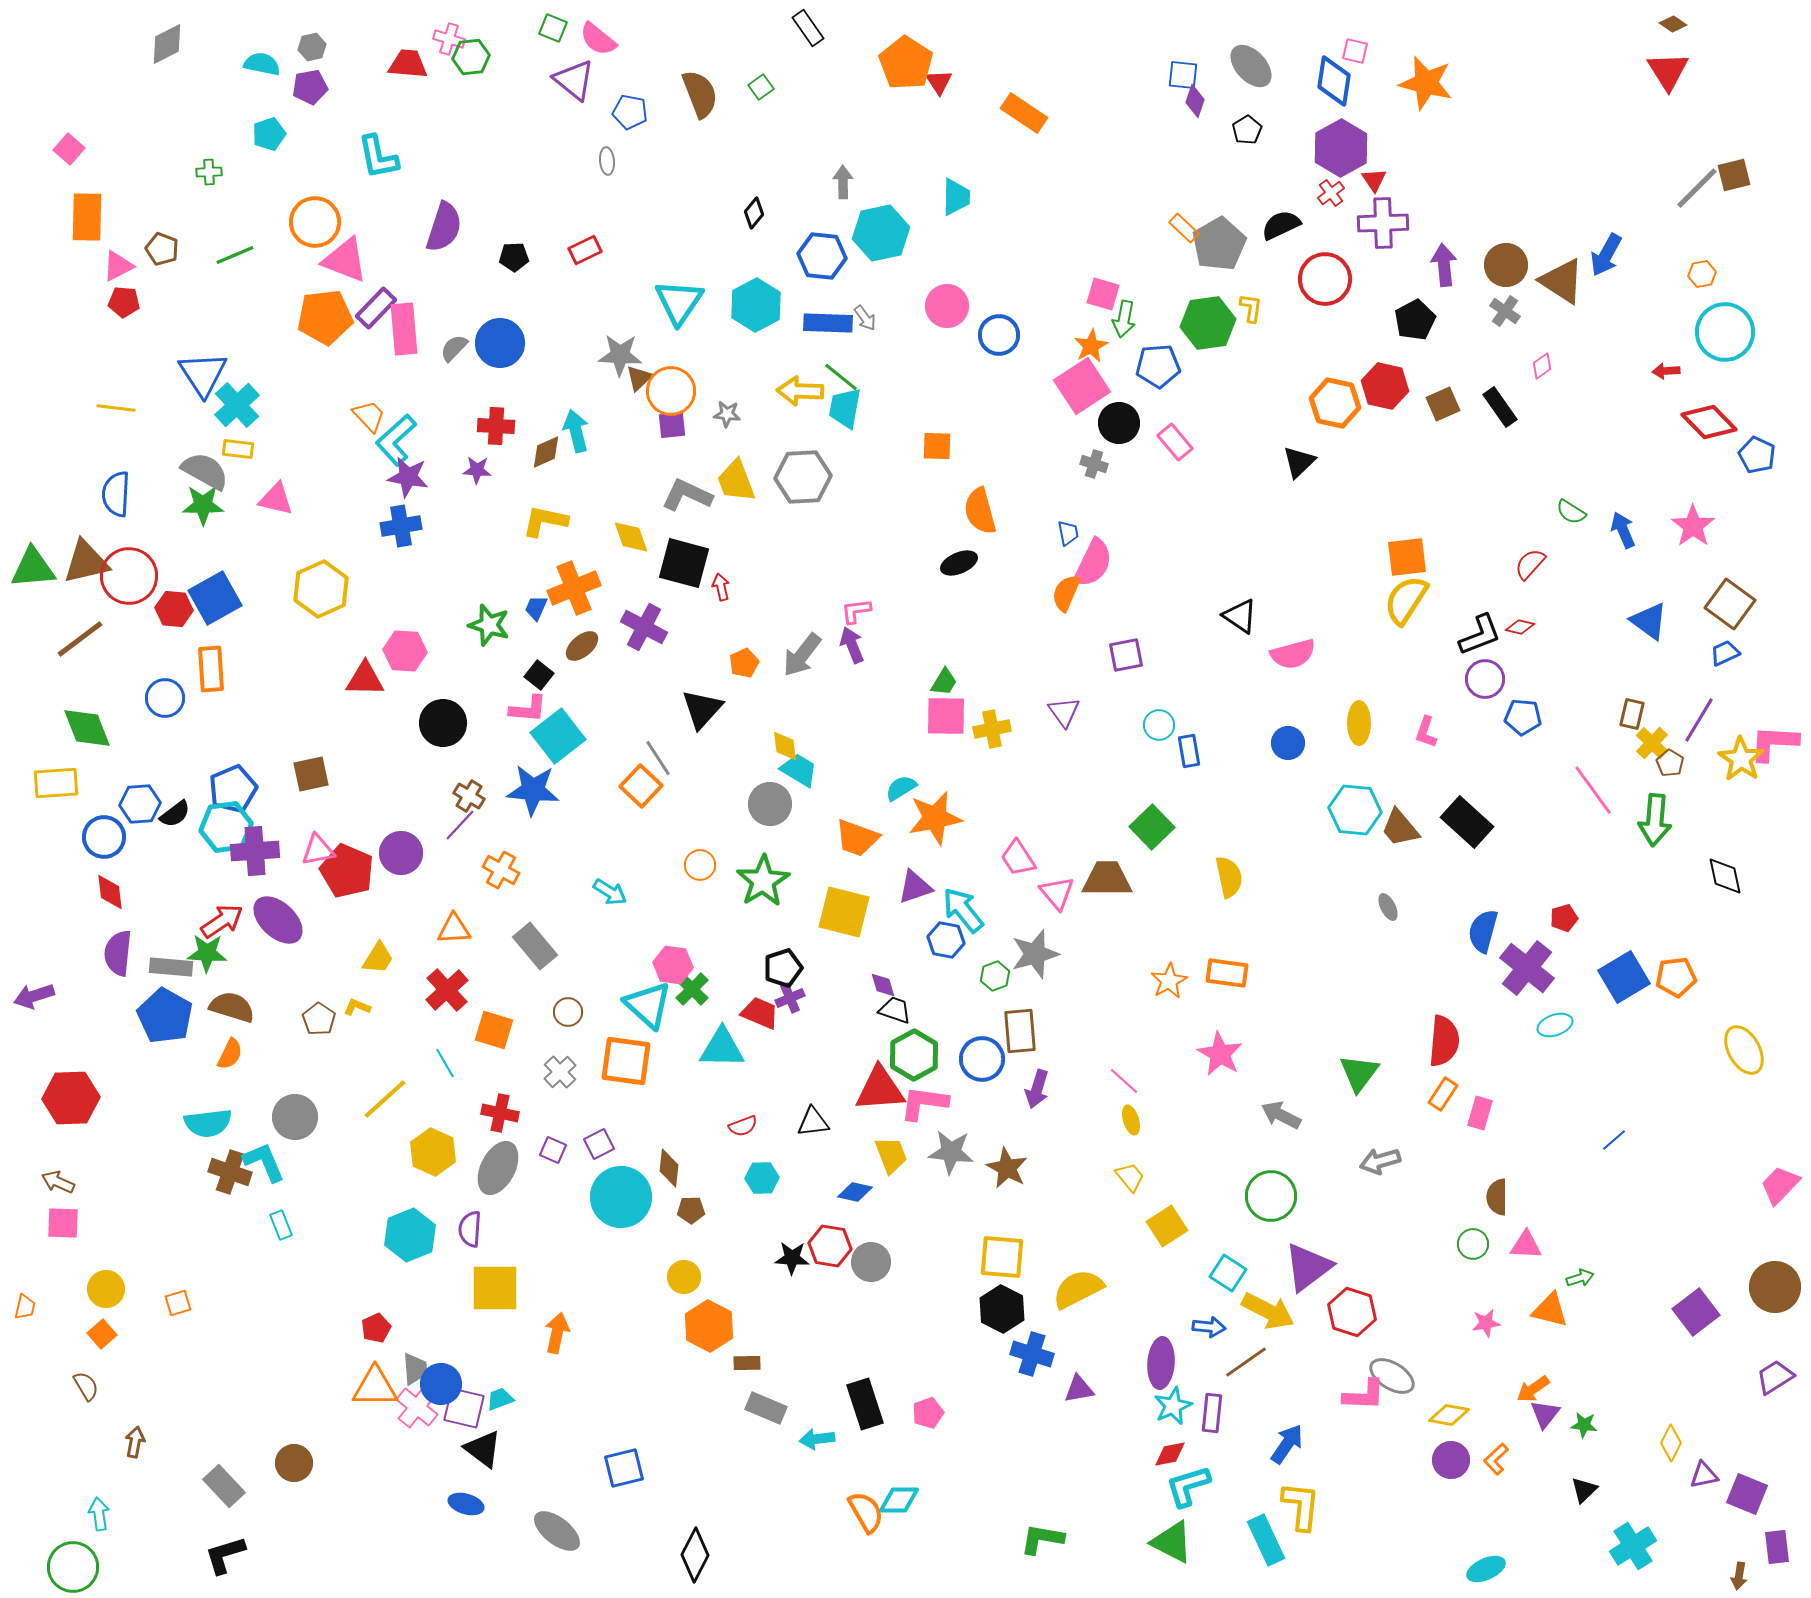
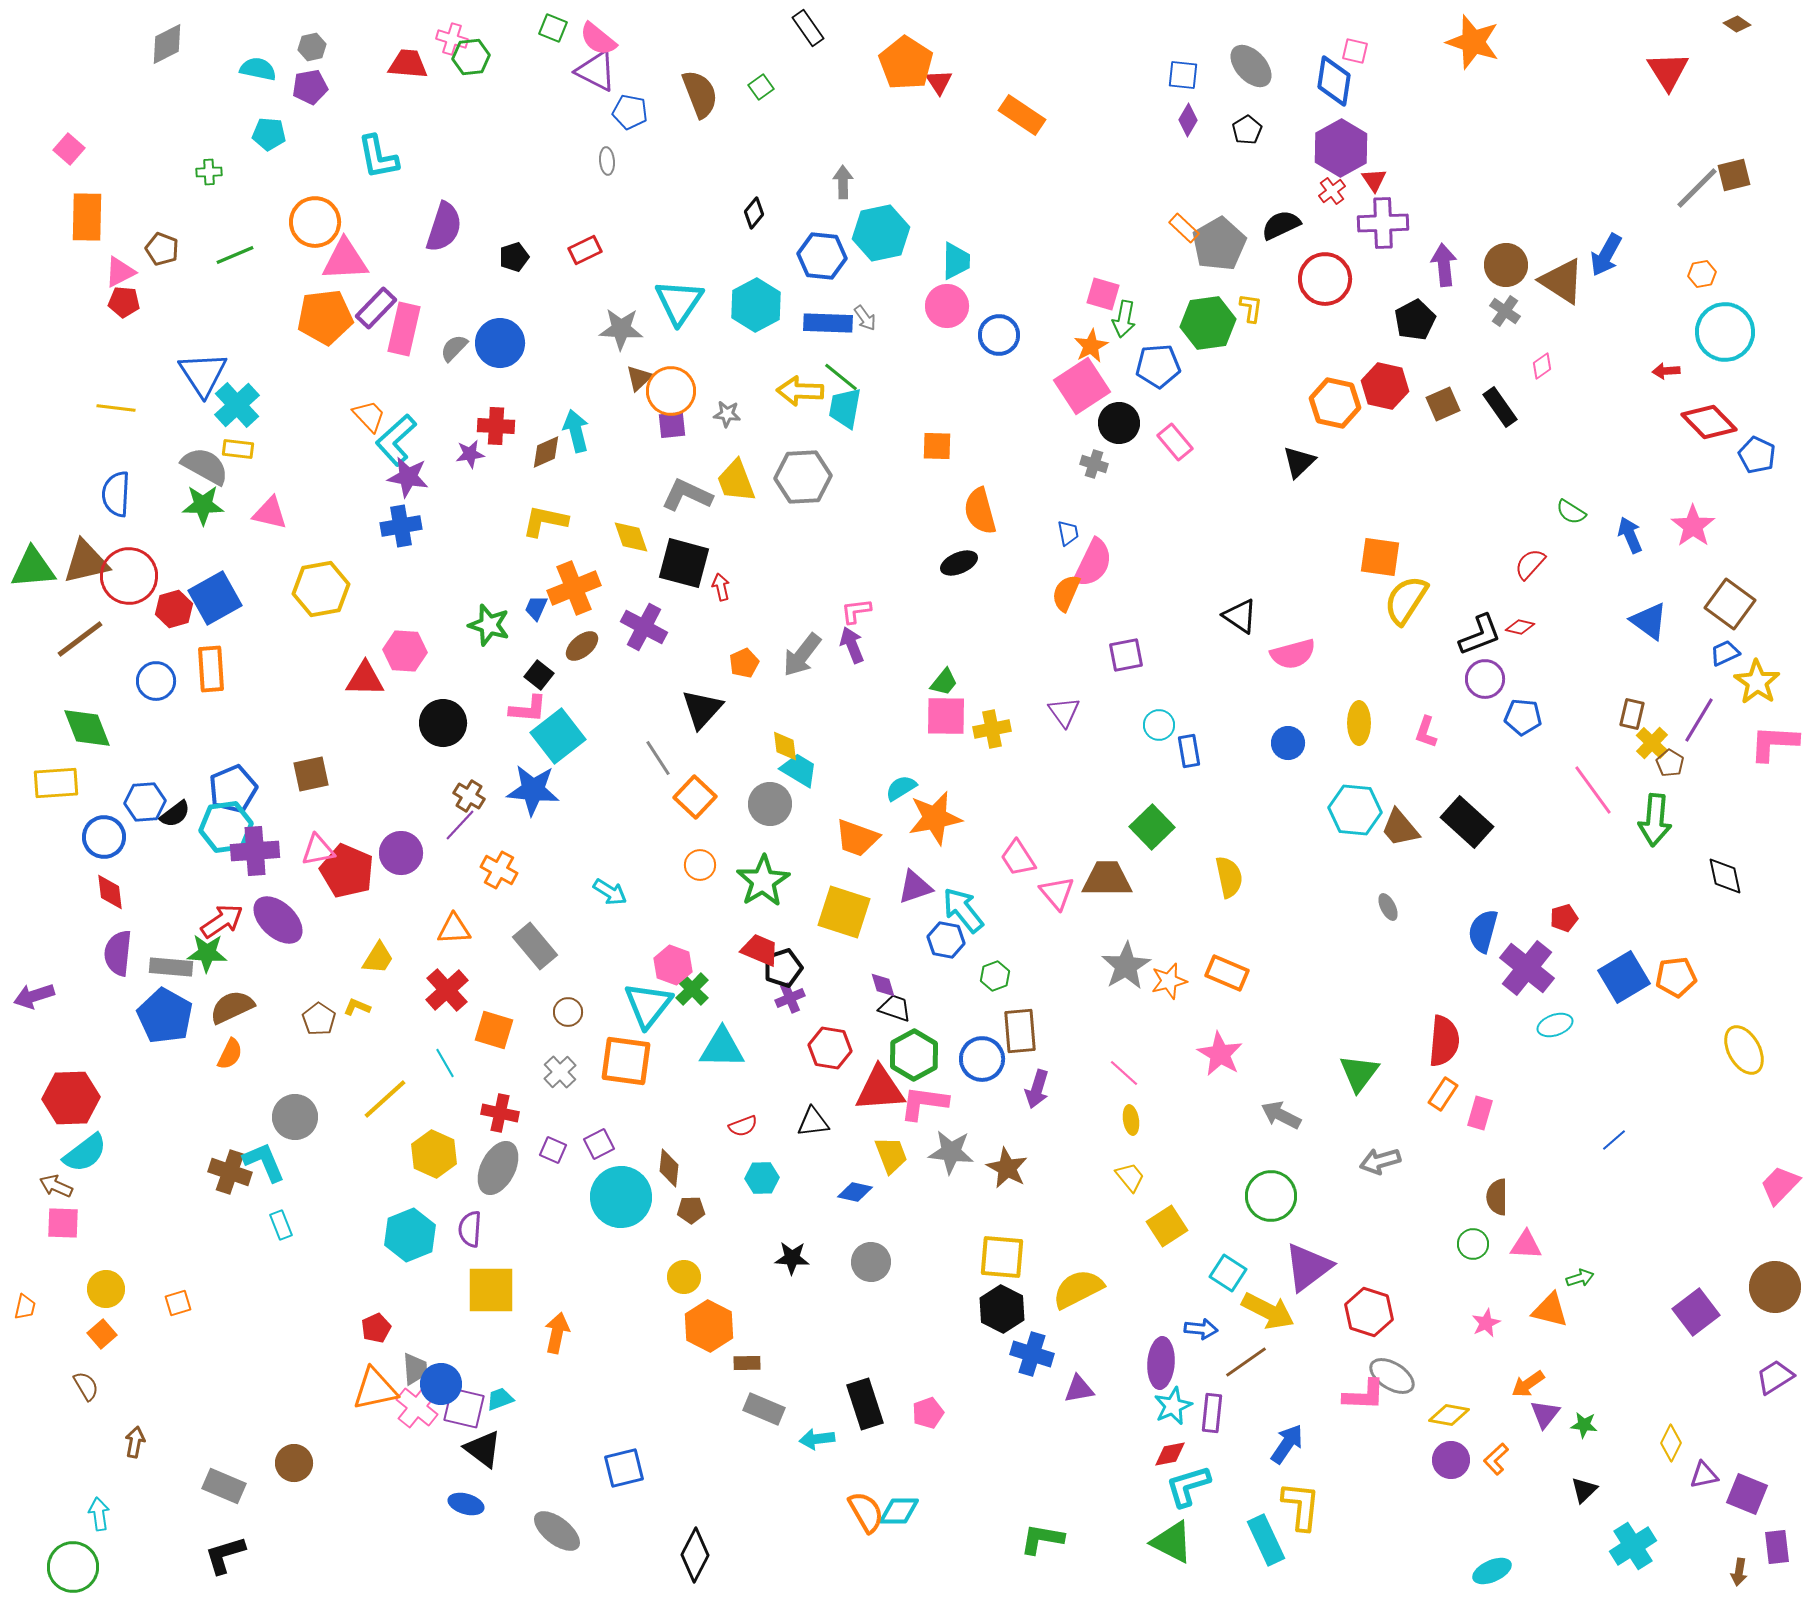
brown diamond at (1673, 24): moved 64 px right
pink cross at (449, 39): moved 3 px right
cyan semicircle at (262, 64): moved 4 px left, 5 px down
purple triangle at (574, 80): moved 22 px right, 9 px up; rotated 12 degrees counterclockwise
orange star at (1426, 83): moved 47 px right, 41 px up; rotated 4 degrees clockwise
purple diamond at (1195, 101): moved 7 px left, 19 px down; rotated 12 degrees clockwise
orange rectangle at (1024, 113): moved 2 px left, 2 px down
cyan pentagon at (269, 134): rotated 24 degrees clockwise
red cross at (1331, 193): moved 1 px right, 2 px up
cyan trapezoid at (956, 197): moved 64 px down
black pentagon at (514, 257): rotated 16 degrees counterclockwise
pink triangle at (345, 260): rotated 24 degrees counterclockwise
pink triangle at (118, 266): moved 2 px right, 6 px down
pink rectangle at (404, 329): rotated 18 degrees clockwise
gray star at (620, 355): moved 1 px right, 26 px up
purple star at (477, 470): moved 7 px left, 16 px up; rotated 12 degrees counterclockwise
gray semicircle at (205, 471): moved 5 px up
pink triangle at (276, 499): moved 6 px left, 14 px down
blue arrow at (1623, 530): moved 7 px right, 5 px down
orange square at (1407, 557): moved 27 px left; rotated 15 degrees clockwise
yellow hexagon at (321, 589): rotated 14 degrees clockwise
red hexagon at (174, 609): rotated 21 degrees counterclockwise
green trapezoid at (944, 682): rotated 8 degrees clockwise
blue circle at (165, 698): moved 9 px left, 17 px up
yellow star at (1741, 759): moved 16 px right, 77 px up
orange square at (641, 786): moved 54 px right, 11 px down
blue hexagon at (140, 804): moved 5 px right, 2 px up
orange cross at (501, 870): moved 2 px left
yellow square at (844, 912): rotated 4 degrees clockwise
gray star at (1035, 954): moved 91 px right, 12 px down; rotated 15 degrees counterclockwise
pink hexagon at (673, 965): rotated 12 degrees clockwise
orange rectangle at (1227, 973): rotated 15 degrees clockwise
orange star at (1169, 981): rotated 15 degrees clockwise
cyan triangle at (648, 1005): rotated 26 degrees clockwise
brown semicircle at (232, 1007): rotated 42 degrees counterclockwise
black trapezoid at (895, 1010): moved 2 px up
red trapezoid at (760, 1013): moved 63 px up
pink line at (1124, 1081): moved 8 px up
yellow ellipse at (1131, 1120): rotated 8 degrees clockwise
cyan semicircle at (208, 1123): moved 123 px left, 30 px down; rotated 30 degrees counterclockwise
yellow hexagon at (433, 1152): moved 1 px right, 2 px down
brown arrow at (58, 1182): moved 2 px left, 4 px down
red hexagon at (830, 1246): moved 198 px up
yellow square at (495, 1288): moved 4 px left, 2 px down
red hexagon at (1352, 1312): moved 17 px right
pink star at (1486, 1323): rotated 16 degrees counterclockwise
blue arrow at (1209, 1327): moved 8 px left, 2 px down
orange triangle at (375, 1387): moved 2 px down; rotated 12 degrees counterclockwise
orange arrow at (1533, 1389): moved 5 px left, 5 px up
gray rectangle at (766, 1408): moved 2 px left, 1 px down
gray rectangle at (224, 1486): rotated 24 degrees counterclockwise
cyan diamond at (899, 1500): moved 11 px down
cyan ellipse at (1486, 1569): moved 6 px right, 2 px down
brown arrow at (1739, 1576): moved 4 px up
